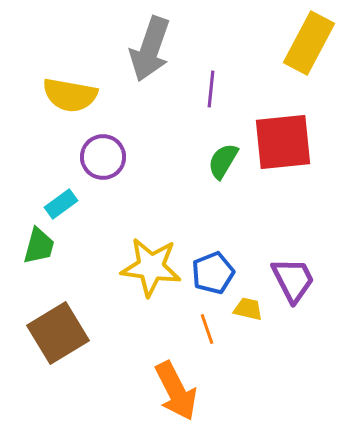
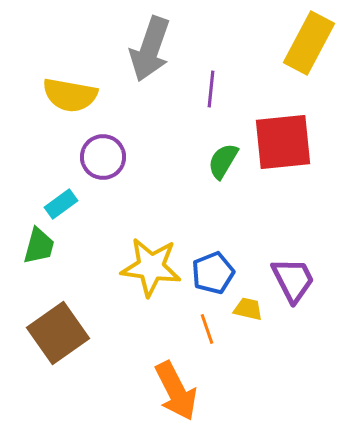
brown square: rotated 4 degrees counterclockwise
